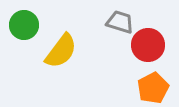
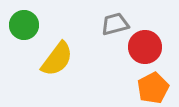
gray trapezoid: moved 5 px left, 2 px down; rotated 32 degrees counterclockwise
red circle: moved 3 px left, 2 px down
yellow semicircle: moved 4 px left, 8 px down
